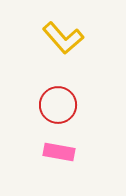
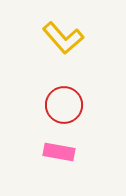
red circle: moved 6 px right
